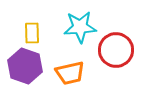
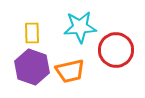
purple hexagon: moved 7 px right, 1 px down
orange trapezoid: moved 2 px up
